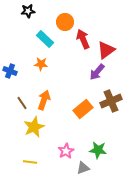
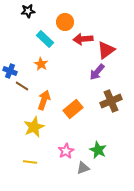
red arrow: rotated 72 degrees counterclockwise
orange star: rotated 24 degrees clockwise
brown line: moved 17 px up; rotated 24 degrees counterclockwise
orange rectangle: moved 10 px left
green star: rotated 18 degrees clockwise
